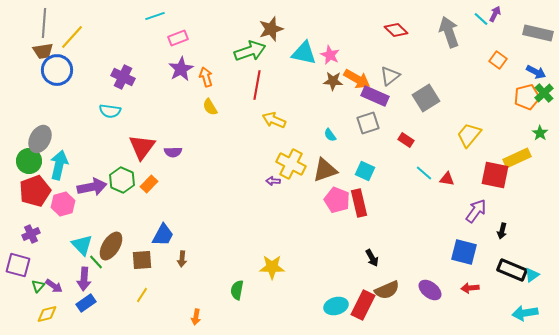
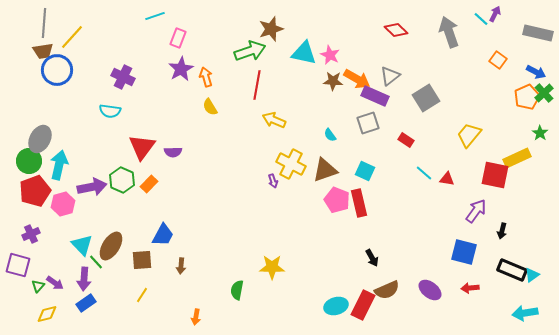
pink rectangle at (178, 38): rotated 48 degrees counterclockwise
orange pentagon at (527, 97): rotated 10 degrees counterclockwise
purple arrow at (273, 181): rotated 112 degrees counterclockwise
brown arrow at (182, 259): moved 1 px left, 7 px down
purple arrow at (54, 286): moved 1 px right, 3 px up
